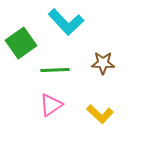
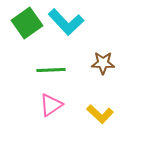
green square: moved 6 px right, 20 px up
green line: moved 4 px left
